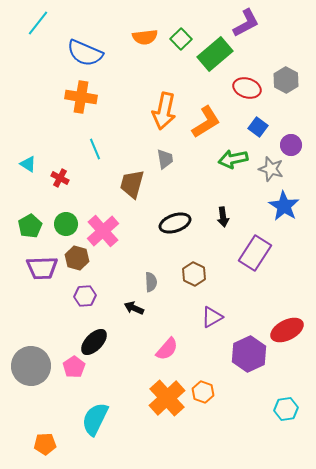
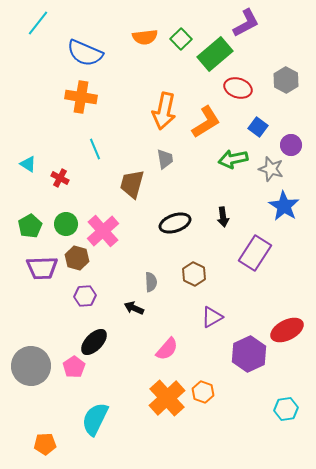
red ellipse at (247, 88): moved 9 px left
